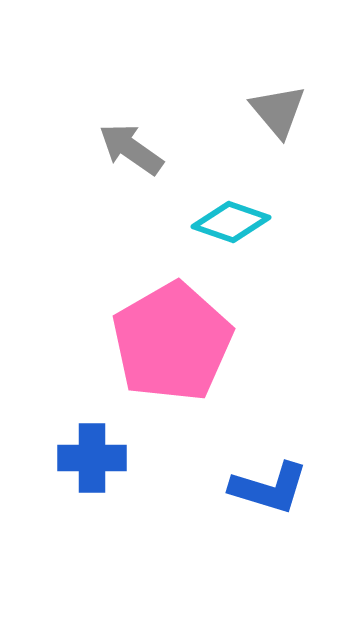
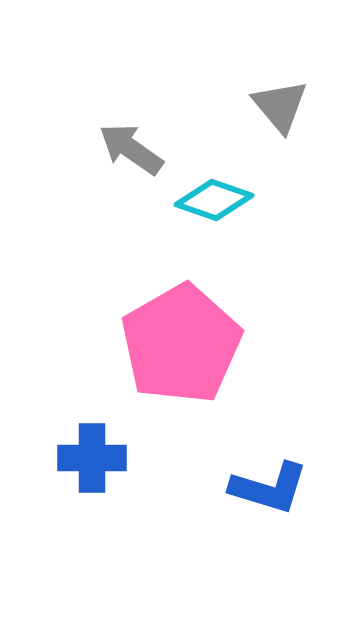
gray triangle: moved 2 px right, 5 px up
cyan diamond: moved 17 px left, 22 px up
pink pentagon: moved 9 px right, 2 px down
